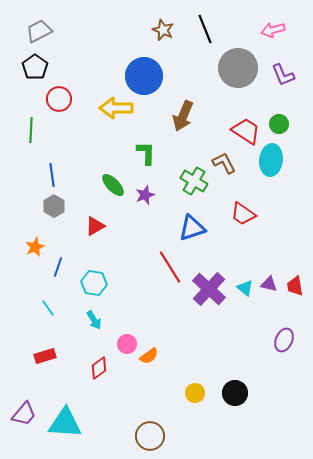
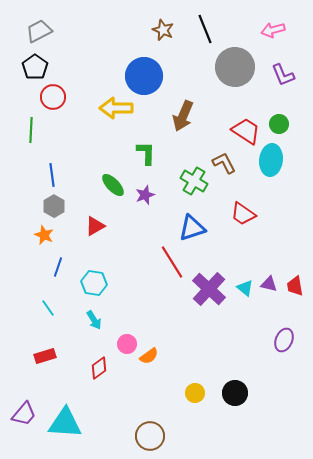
gray circle at (238, 68): moved 3 px left, 1 px up
red circle at (59, 99): moved 6 px left, 2 px up
orange star at (35, 247): moved 9 px right, 12 px up; rotated 24 degrees counterclockwise
red line at (170, 267): moved 2 px right, 5 px up
